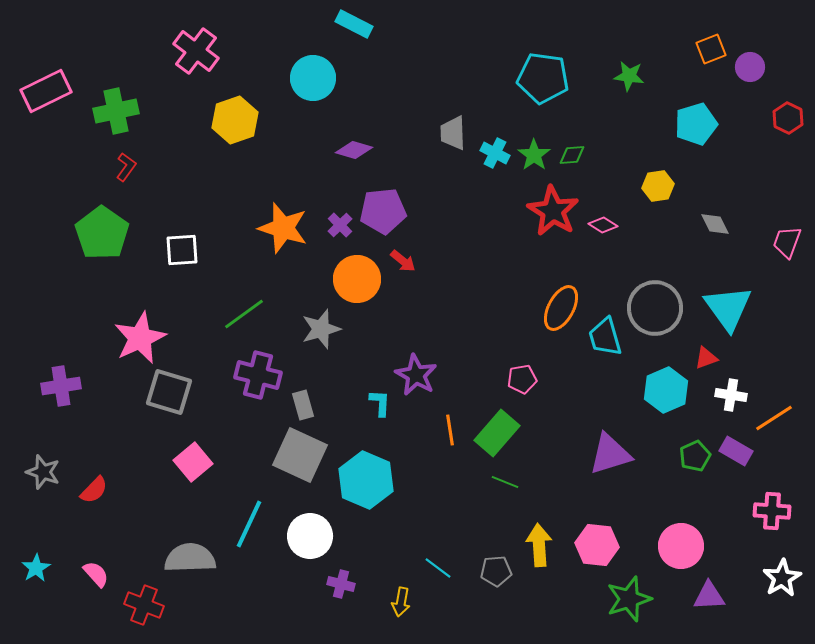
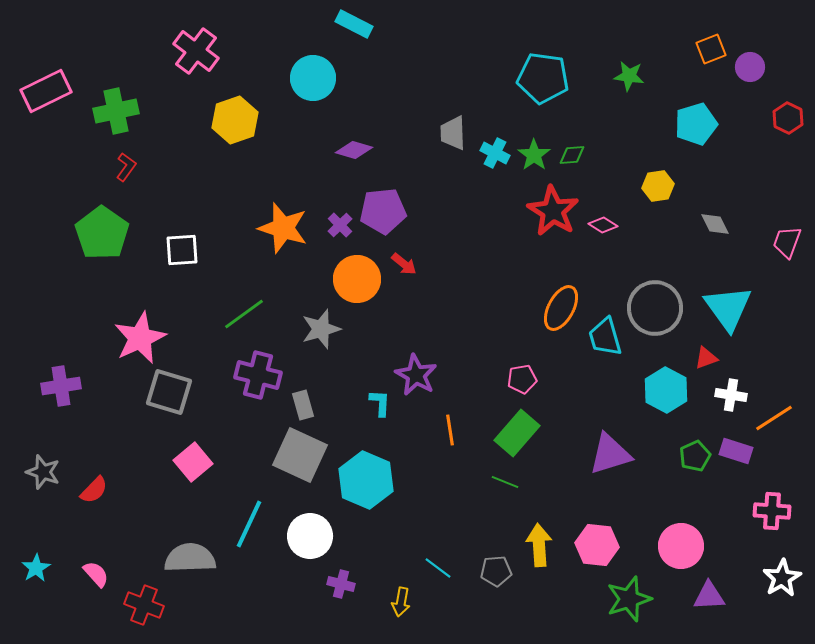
red arrow at (403, 261): moved 1 px right, 3 px down
cyan hexagon at (666, 390): rotated 9 degrees counterclockwise
green rectangle at (497, 433): moved 20 px right
purple rectangle at (736, 451): rotated 12 degrees counterclockwise
